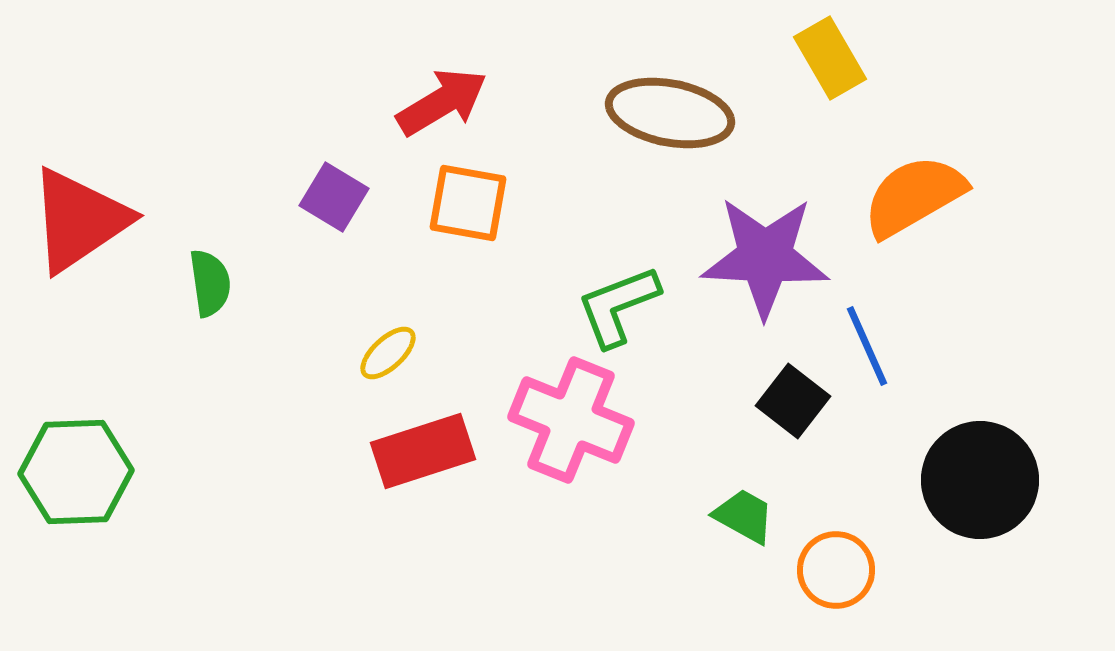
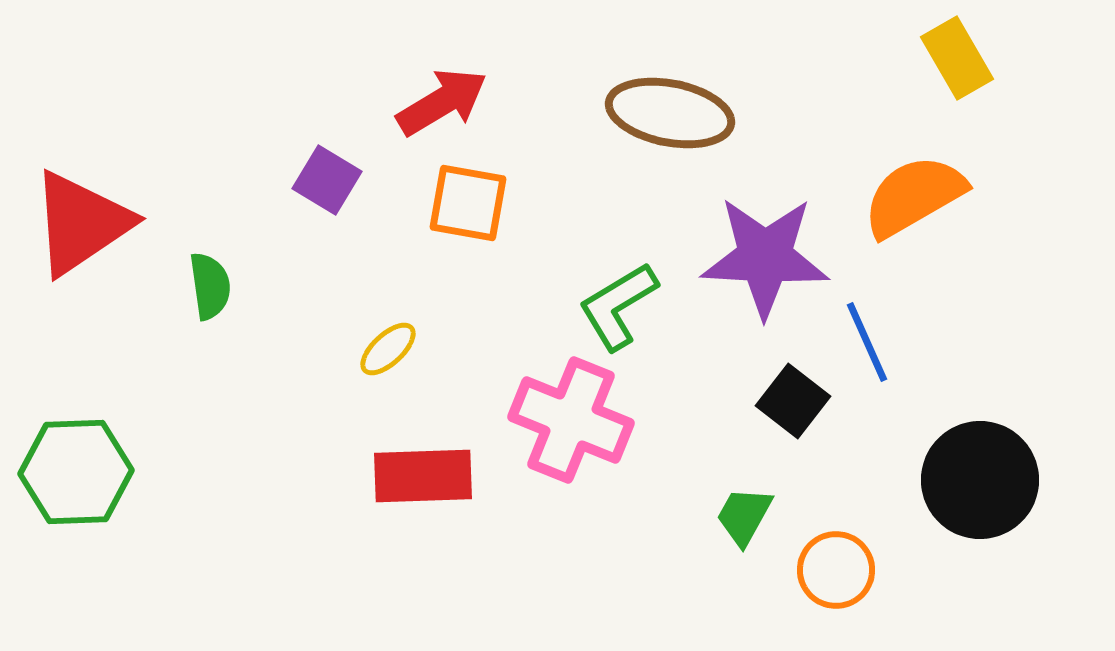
yellow rectangle: moved 127 px right
purple square: moved 7 px left, 17 px up
red triangle: moved 2 px right, 3 px down
green semicircle: moved 3 px down
green L-shape: rotated 10 degrees counterclockwise
blue line: moved 4 px up
yellow ellipse: moved 4 px up
red rectangle: moved 25 px down; rotated 16 degrees clockwise
green trapezoid: rotated 90 degrees counterclockwise
